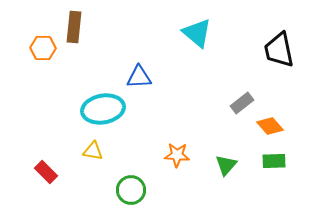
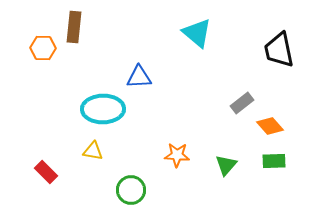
cyan ellipse: rotated 9 degrees clockwise
